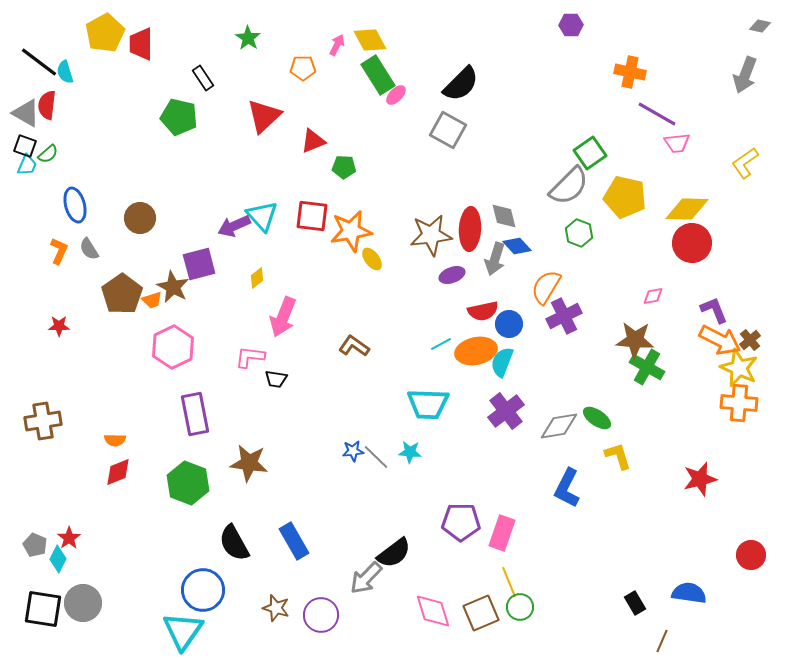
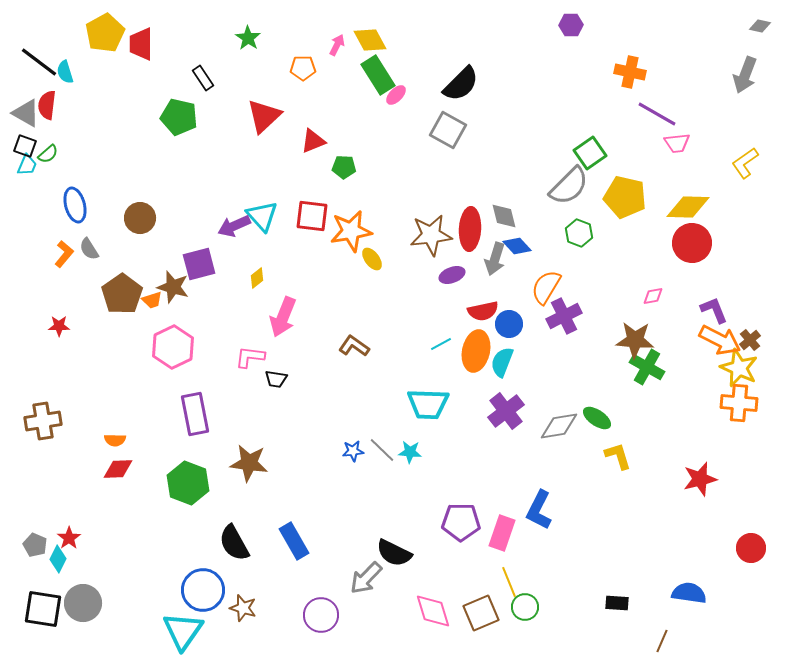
yellow diamond at (687, 209): moved 1 px right, 2 px up
orange L-shape at (59, 251): moved 5 px right, 3 px down; rotated 16 degrees clockwise
brown star at (173, 287): rotated 12 degrees counterclockwise
orange ellipse at (476, 351): rotated 66 degrees counterclockwise
gray line at (376, 457): moved 6 px right, 7 px up
red diamond at (118, 472): moved 3 px up; rotated 20 degrees clockwise
blue L-shape at (567, 488): moved 28 px left, 22 px down
black semicircle at (394, 553): rotated 63 degrees clockwise
red circle at (751, 555): moved 7 px up
black rectangle at (635, 603): moved 18 px left; rotated 55 degrees counterclockwise
green circle at (520, 607): moved 5 px right
brown star at (276, 608): moved 33 px left
